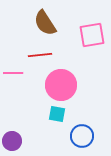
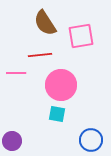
pink square: moved 11 px left, 1 px down
pink line: moved 3 px right
blue circle: moved 9 px right, 4 px down
